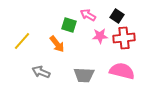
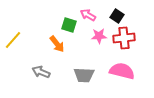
pink star: moved 1 px left
yellow line: moved 9 px left, 1 px up
